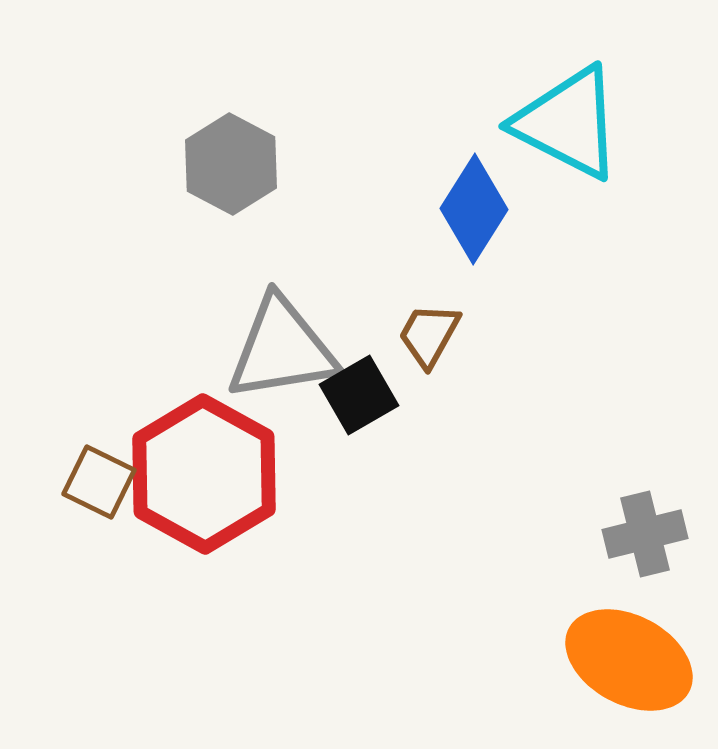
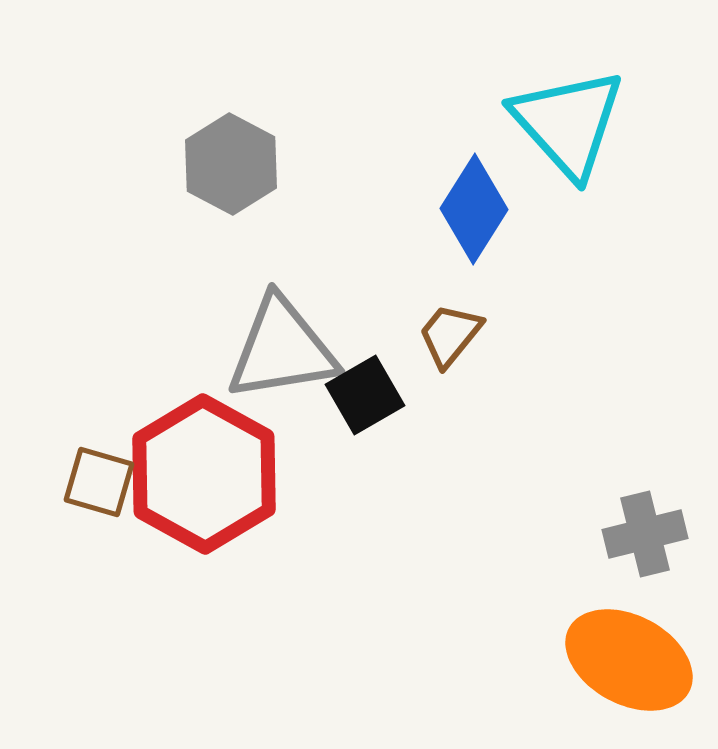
cyan triangle: rotated 21 degrees clockwise
brown trapezoid: moved 21 px right; rotated 10 degrees clockwise
black square: moved 6 px right
brown square: rotated 10 degrees counterclockwise
